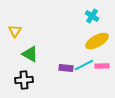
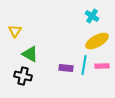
cyan line: rotated 54 degrees counterclockwise
black cross: moved 1 px left, 4 px up; rotated 18 degrees clockwise
